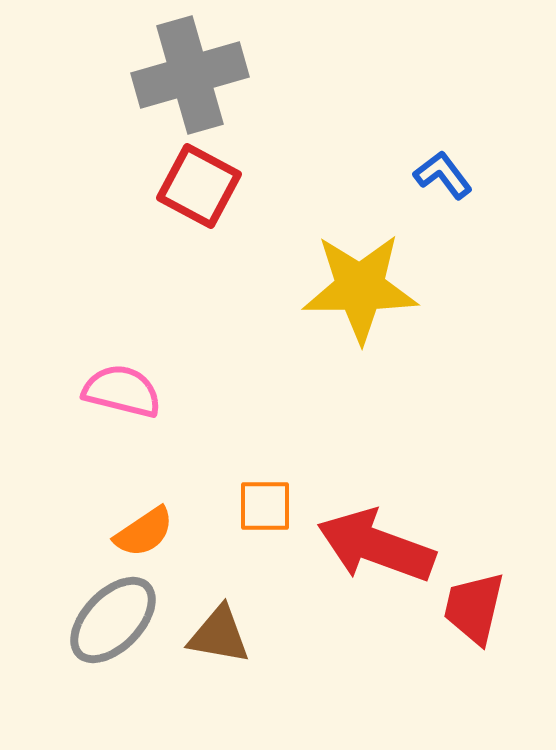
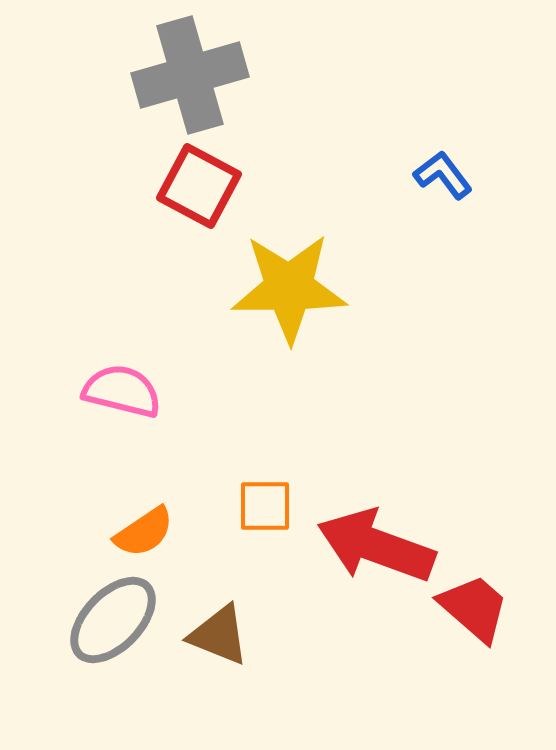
yellow star: moved 71 px left
red trapezoid: rotated 118 degrees clockwise
brown triangle: rotated 12 degrees clockwise
